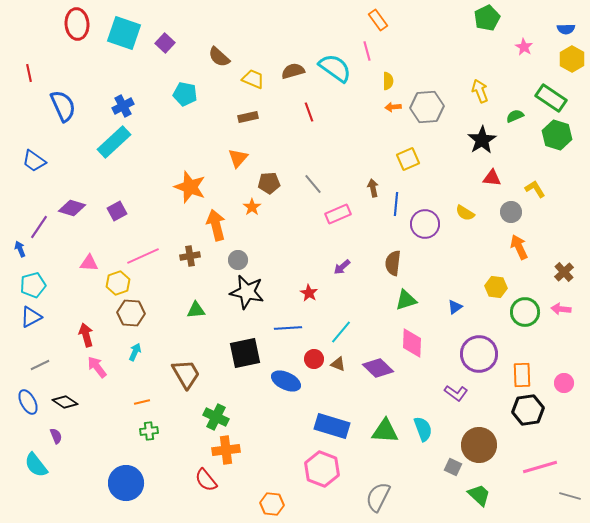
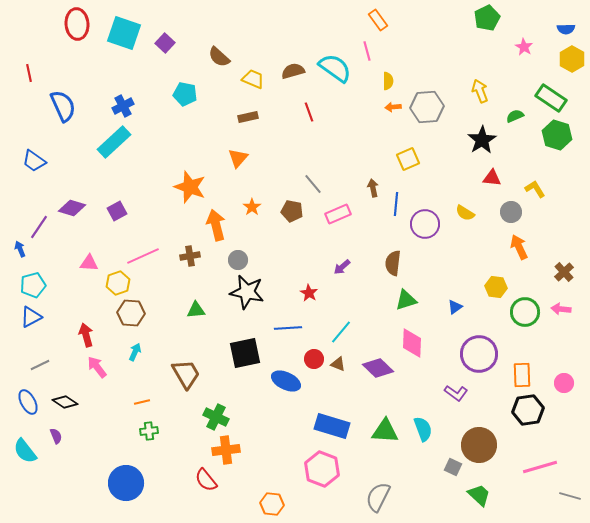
brown pentagon at (269, 183): moved 23 px right, 28 px down; rotated 15 degrees clockwise
cyan semicircle at (36, 465): moved 11 px left, 14 px up
